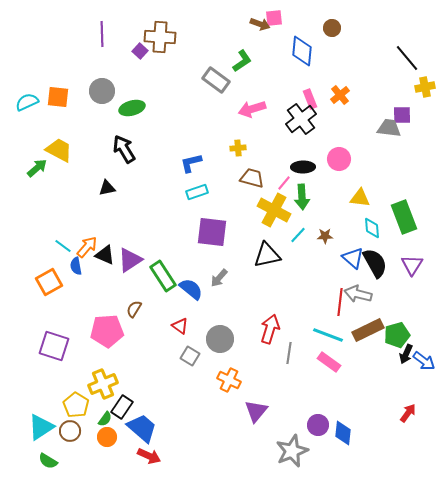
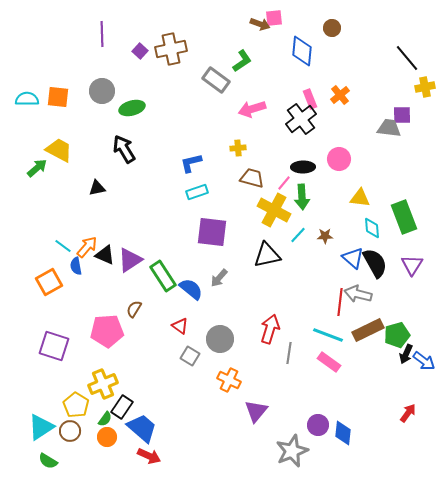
brown cross at (160, 37): moved 11 px right, 12 px down; rotated 16 degrees counterclockwise
cyan semicircle at (27, 102): moved 3 px up; rotated 25 degrees clockwise
black triangle at (107, 188): moved 10 px left
